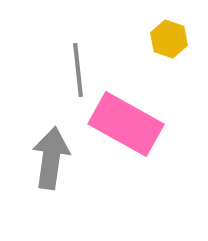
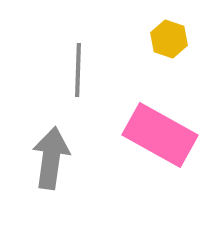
gray line: rotated 8 degrees clockwise
pink rectangle: moved 34 px right, 11 px down
